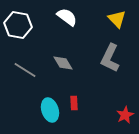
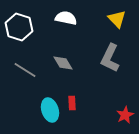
white semicircle: moved 1 px left, 1 px down; rotated 25 degrees counterclockwise
white hexagon: moved 1 px right, 2 px down; rotated 8 degrees clockwise
red rectangle: moved 2 px left
